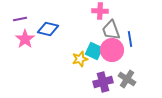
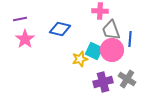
blue diamond: moved 12 px right
blue line: rotated 14 degrees clockwise
